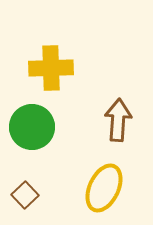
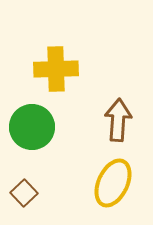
yellow cross: moved 5 px right, 1 px down
yellow ellipse: moved 9 px right, 5 px up
brown square: moved 1 px left, 2 px up
